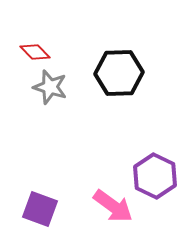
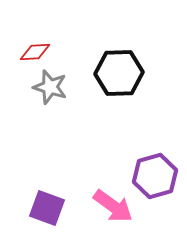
red diamond: rotated 48 degrees counterclockwise
purple hexagon: rotated 18 degrees clockwise
purple square: moved 7 px right, 1 px up
